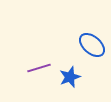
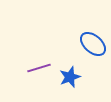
blue ellipse: moved 1 px right, 1 px up
